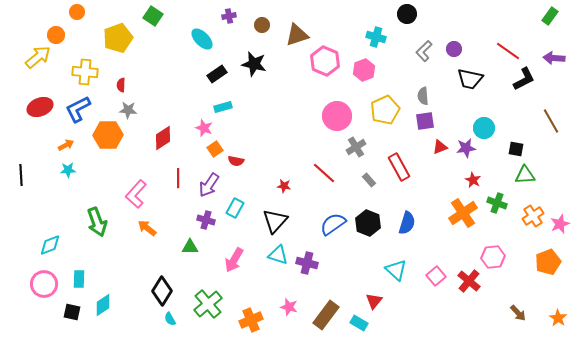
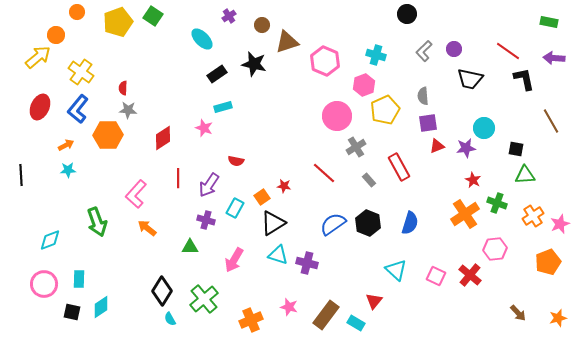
purple cross at (229, 16): rotated 24 degrees counterclockwise
green rectangle at (550, 16): moved 1 px left, 6 px down; rotated 66 degrees clockwise
brown triangle at (297, 35): moved 10 px left, 7 px down
cyan cross at (376, 37): moved 18 px down
yellow pentagon at (118, 38): moved 16 px up
pink hexagon at (364, 70): moved 15 px down
yellow cross at (85, 72): moved 4 px left; rotated 30 degrees clockwise
black L-shape at (524, 79): rotated 75 degrees counterclockwise
red semicircle at (121, 85): moved 2 px right, 3 px down
red ellipse at (40, 107): rotated 45 degrees counterclockwise
blue L-shape at (78, 109): rotated 24 degrees counterclockwise
purple square at (425, 121): moved 3 px right, 2 px down
red triangle at (440, 147): moved 3 px left, 1 px up
orange square at (215, 149): moved 47 px right, 48 px down
orange cross at (463, 213): moved 2 px right, 1 px down
black triangle at (275, 221): moved 2 px left, 2 px down; rotated 16 degrees clockwise
blue semicircle at (407, 223): moved 3 px right
cyan diamond at (50, 245): moved 5 px up
pink hexagon at (493, 257): moved 2 px right, 8 px up
pink square at (436, 276): rotated 24 degrees counterclockwise
red cross at (469, 281): moved 1 px right, 6 px up
green cross at (208, 304): moved 4 px left, 5 px up
cyan diamond at (103, 305): moved 2 px left, 2 px down
orange star at (558, 318): rotated 24 degrees clockwise
cyan rectangle at (359, 323): moved 3 px left
